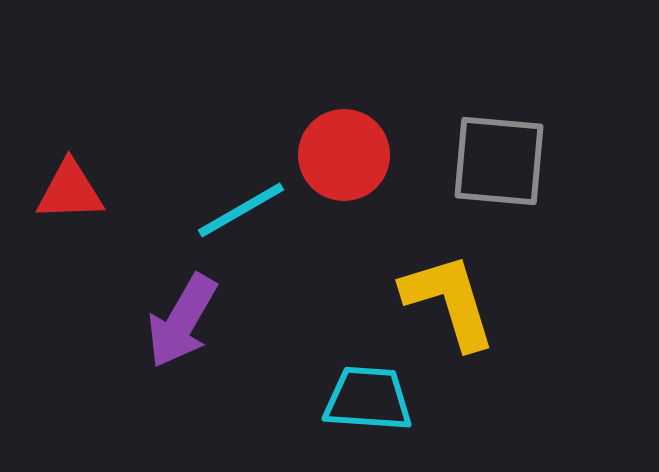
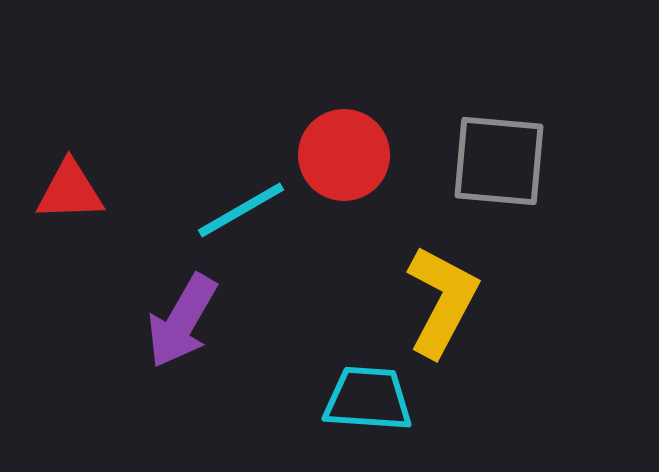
yellow L-shape: moved 7 px left; rotated 45 degrees clockwise
